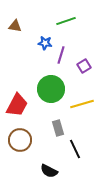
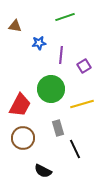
green line: moved 1 px left, 4 px up
blue star: moved 6 px left; rotated 16 degrees counterclockwise
purple line: rotated 12 degrees counterclockwise
red trapezoid: moved 3 px right
brown circle: moved 3 px right, 2 px up
black semicircle: moved 6 px left
